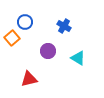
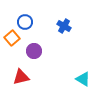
purple circle: moved 14 px left
cyan triangle: moved 5 px right, 21 px down
red triangle: moved 8 px left, 2 px up
